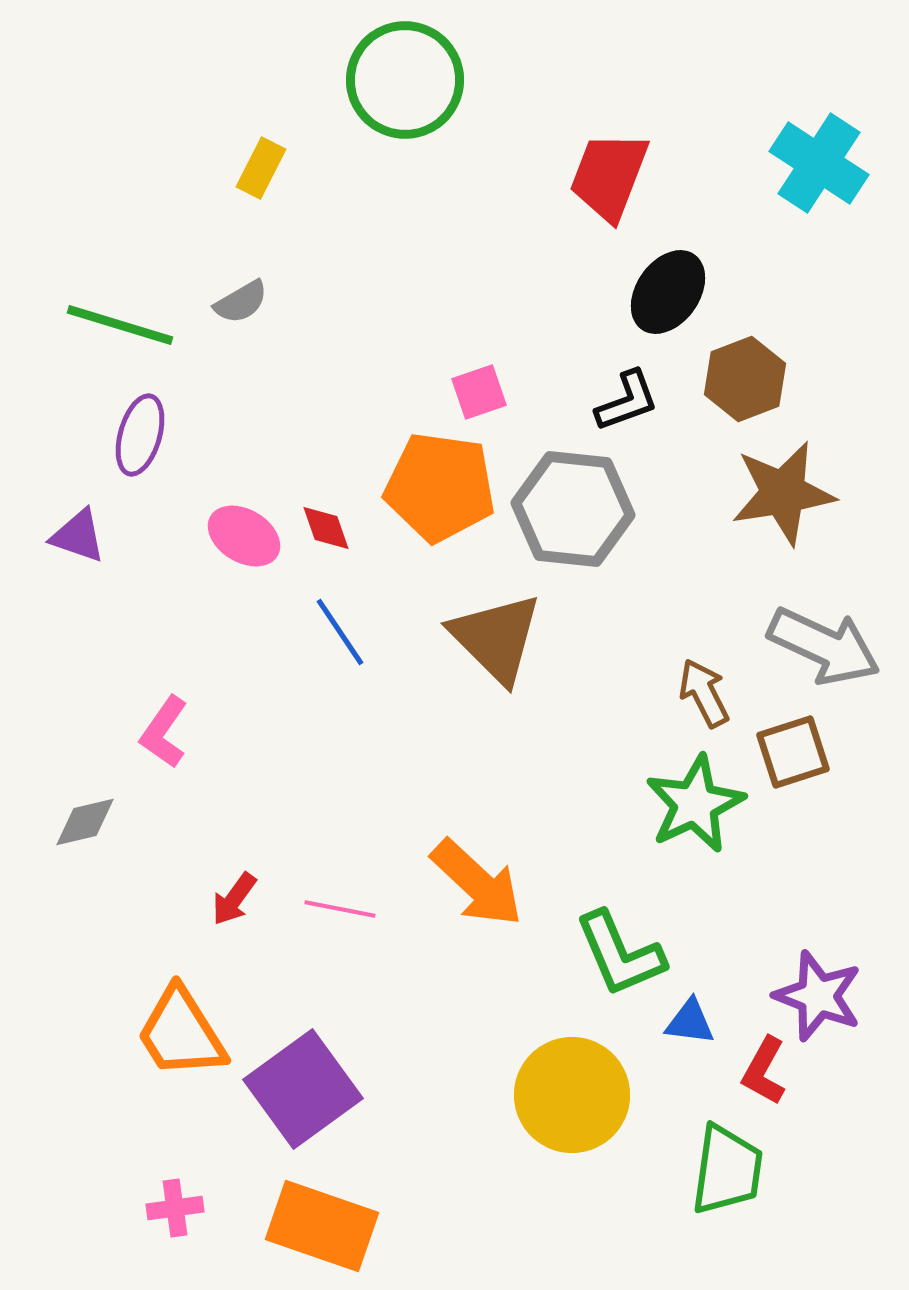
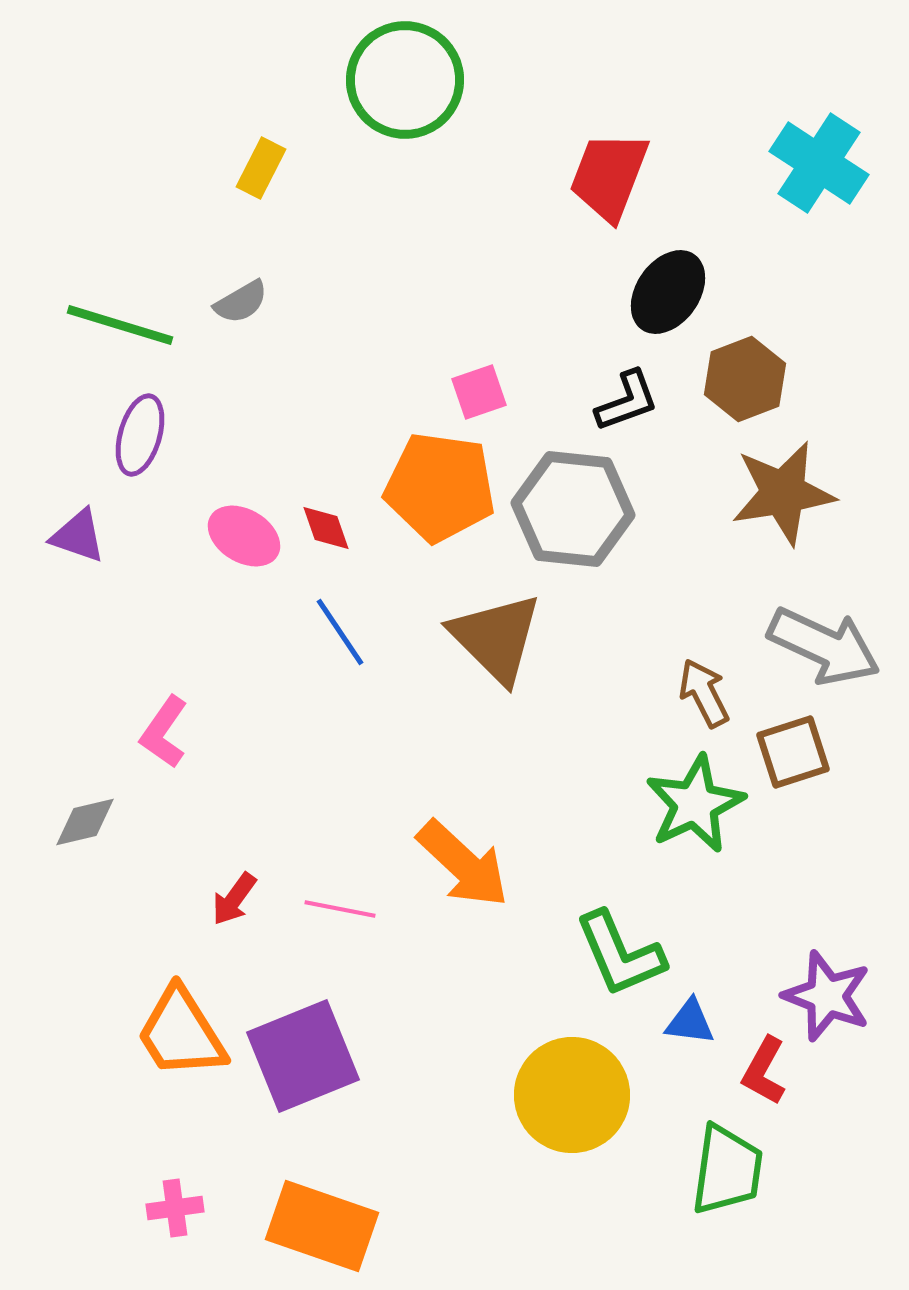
orange arrow: moved 14 px left, 19 px up
purple star: moved 9 px right
purple square: moved 33 px up; rotated 14 degrees clockwise
